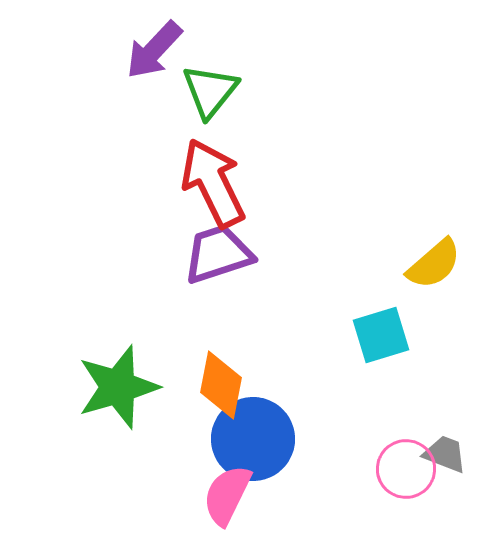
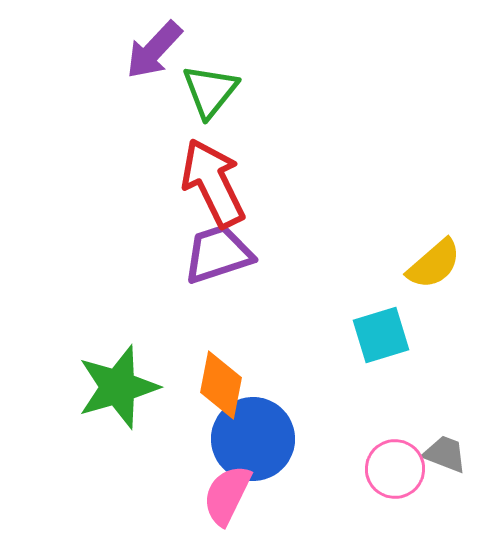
pink circle: moved 11 px left
